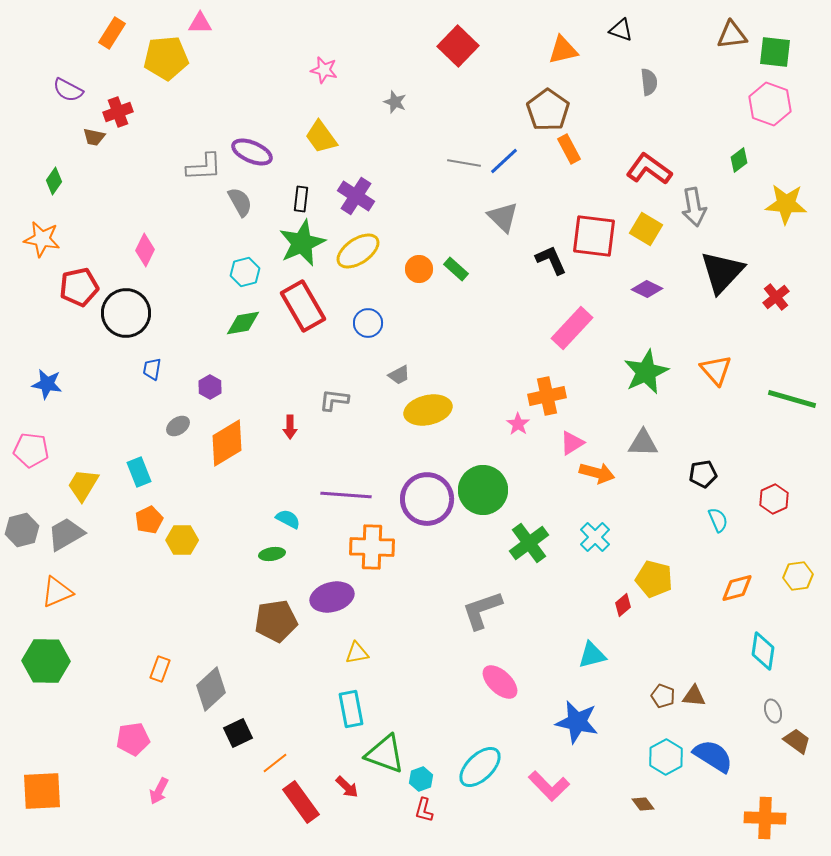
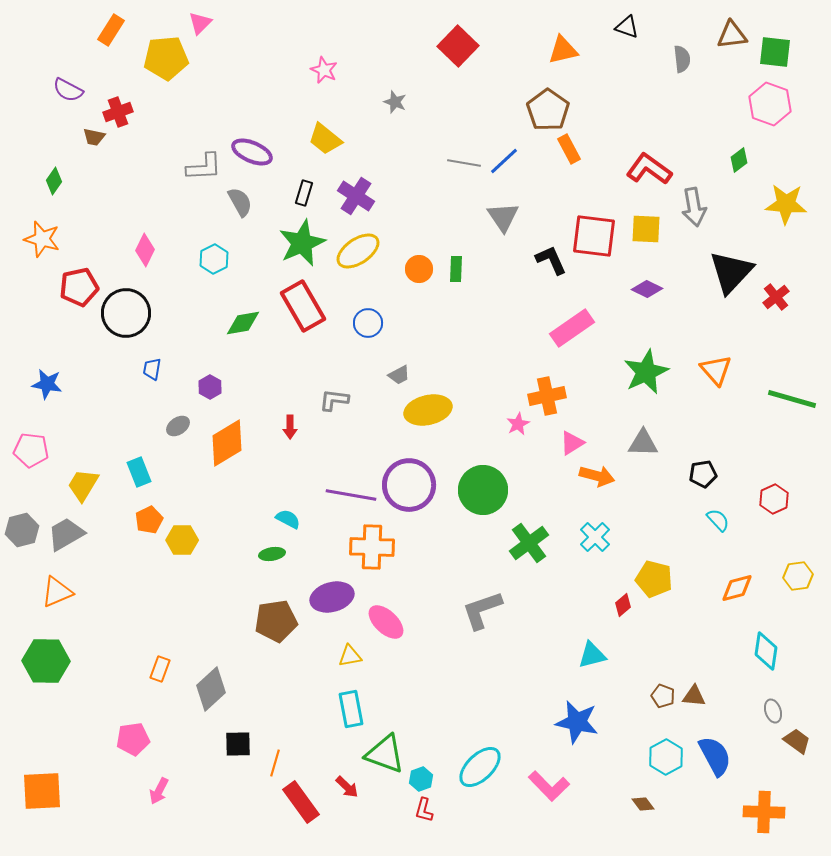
pink triangle at (200, 23): rotated 45 degrees counterclockwise
black triangle at (621, 30): moved 6 px right, 3 px up
orange rectangle at (112, 33): moved 1 px left, 3 px up
pink star at (324, 70): rotated 12 degrees clockwise
gray semicircle at (649, 82): moved 33 px right, 23 px up
yellow trapezoid at (321, 137): moved 4 px right, 2 px down; rotated 15 degrees counterclockwise
black rectangle at (301, 199): moved 3 px right, 6 px up; rotated 10 degrees clockwise
gray triangle at (503, 217): rotated 12 degrees clockwise
yellow square at (646, 229): rotated 28 degrees counterclockwise
orange star at (42, 239): rotated 6 degrees clockwise
green rectangle at (456, 269): rotated 50 degrees clockwise
cyan hexagon at (245, 272): moved 31 px left, 13 px up; rotated 12 degrees counterclockwise
black triangle at (722, 272): moved 9 px right
pink rectangle at (572, 328): rotated 12 degrees clockwise
pink star at (518, 424): rotated 10 degrees clockwise
orange arrow at (597, 473): moved 3 px down
purple line at (346, 495): moved 5 px right; rotated 6 degrees clockwise
purple circle at (427, 499): moved 18 px left, 14 px up
cyan semicircle at (718, 520): rotated 20 degrees counterclockwise
cyan diamond at (763, 651): moved 3 px right
yellow triangle at (357, 653): moved 7 px left, 3 px down
pink ellipse at (500, 682): moved 114 px left, 60 px up
black square at (238, 733): moved 11 px down; rotated 24 degrees clockwise
blue semicircle at (713, 756): moved 2 px right; rotated 30 degrees clockwise
orange line at (275, 763): rotated 36 degrees counterclockwise
orange cross at (765, 818): moved 1 px left, 6 px up
